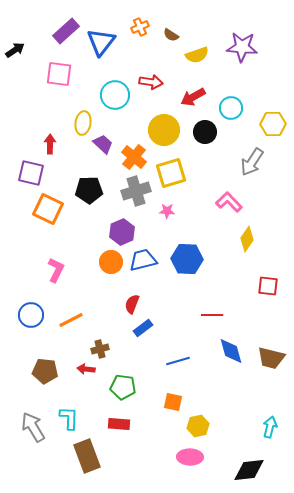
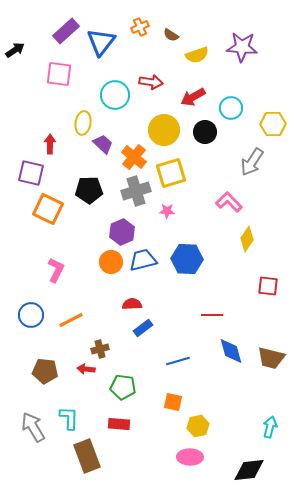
red semicircle at (132, 304): rotated 66 degrees clockwise
